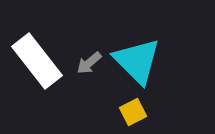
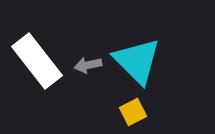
gray arrow: moved 1 px left, 2 px down; rotated 28 degrees clockwise
